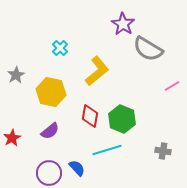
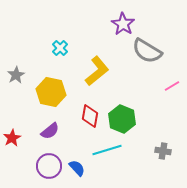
gray semicircle: moved 1 px left, 2 px down
purple circle: moved 7 px up
